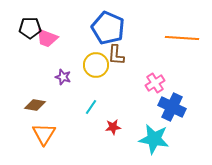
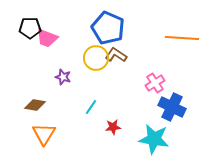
brown L-shape: rotated 120 degrees clockwise
yellow circle: moved 7 px up
